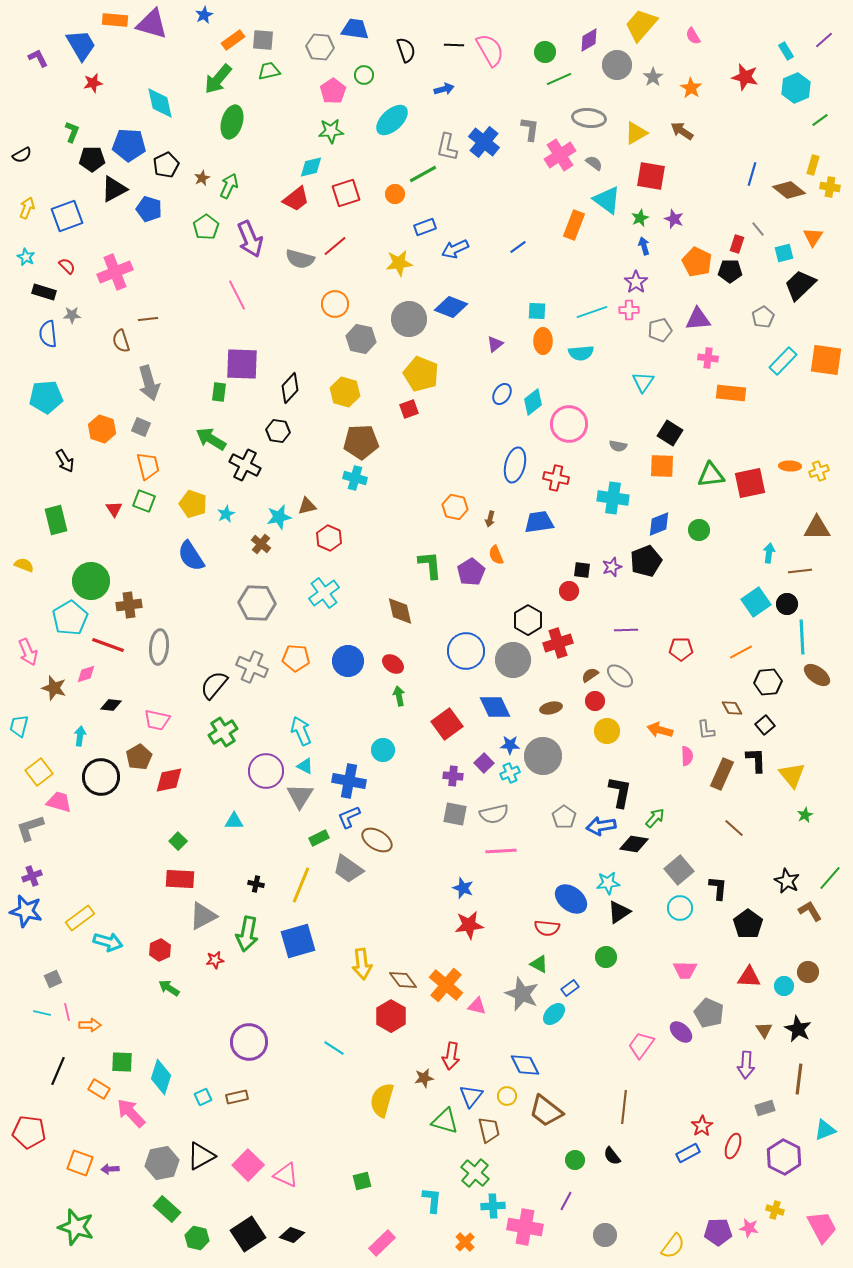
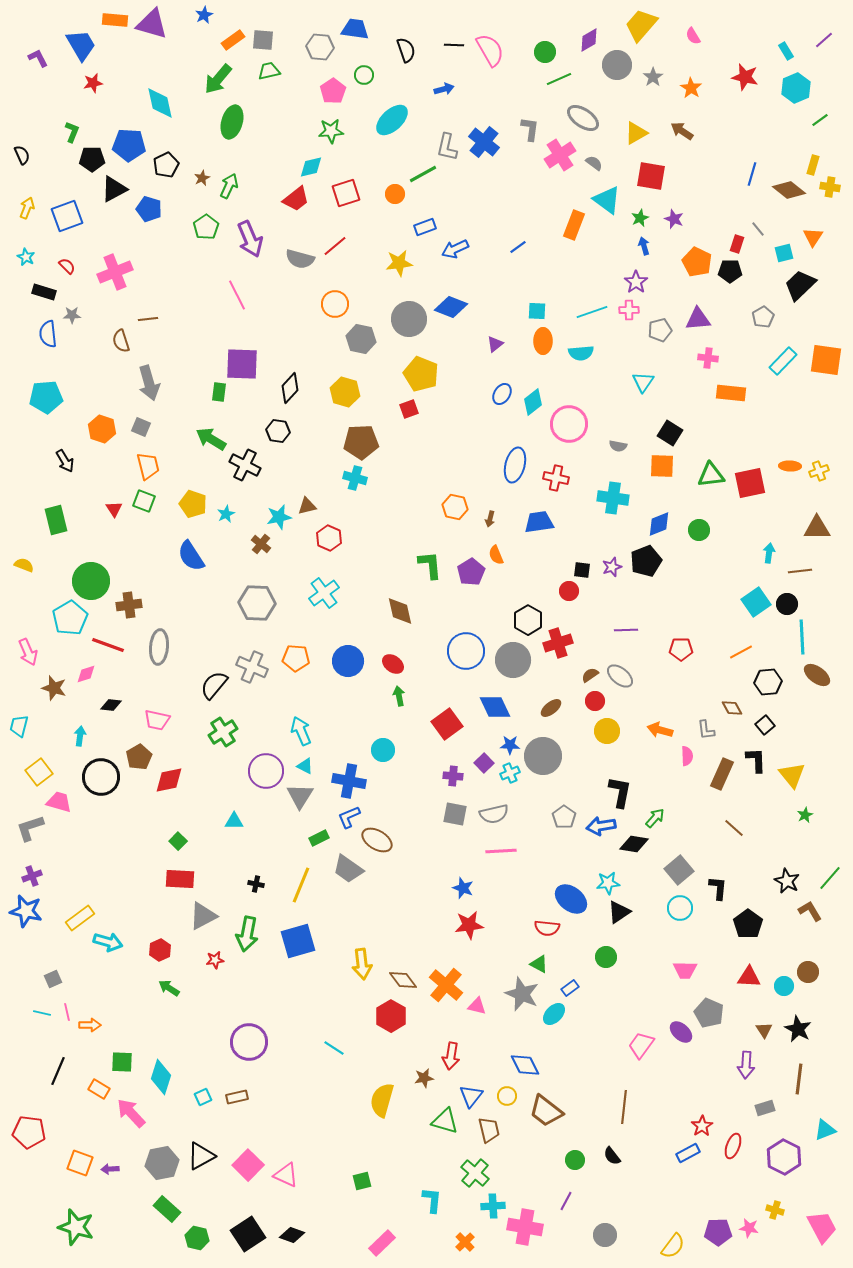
gray ellipse at (589, 118): moved 6 px left; rotated 28 degrees clockwise
black semicircle at (22, 155): rotated 84 degrees counterclockwise
brown ellipse at (551, 708): rotated 25 degrees counterclockwise
